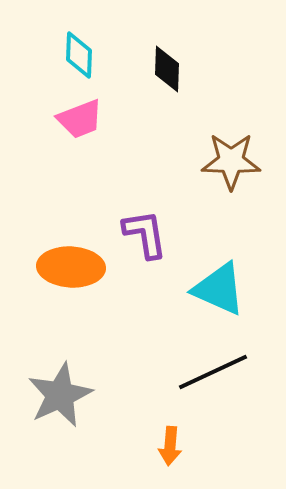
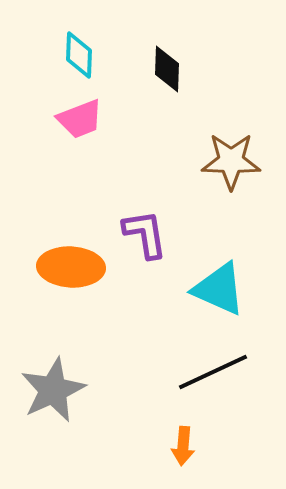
gray star: moved 7 px left, 5 px up
orange arrow: moved 13 px right
